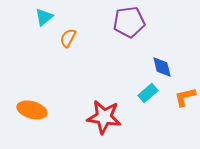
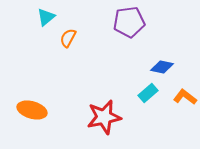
cyan triangle: moved 2 px right
blue diamond: rotated 65 degrees counterclockwise
orange L-shape: rotated 50 degrees clockwise
red star: rotated 20 degrees counterclockwise
